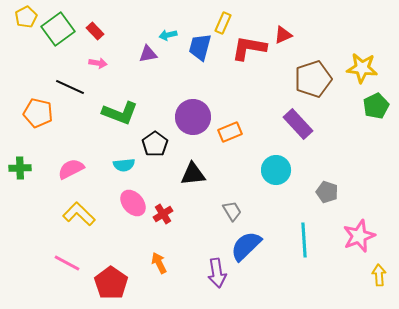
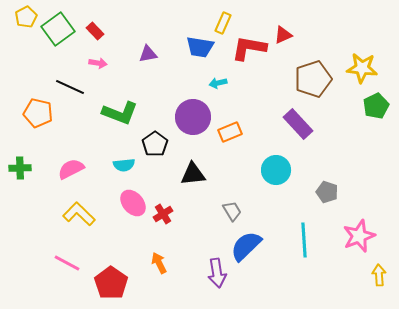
cyan arrow: moved 50 px right, 48 px down
blue trapezoid: rotated 96 degrees counterclockwise
